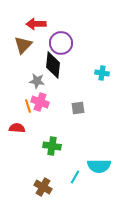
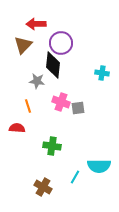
pink cross: moved 21 px right
